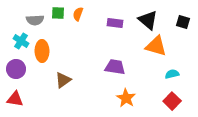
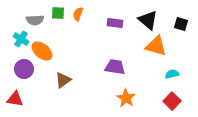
black square: moved 2 px left, 2 px down
cyan cross: moved 2 px up
orange ellipse: rotated 50 degrees counterclockwise
purple circle: moved 8 px right
